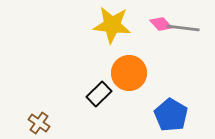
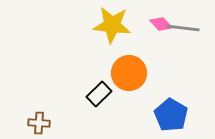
brown cross: rotated 30 degrees counterclockwise
